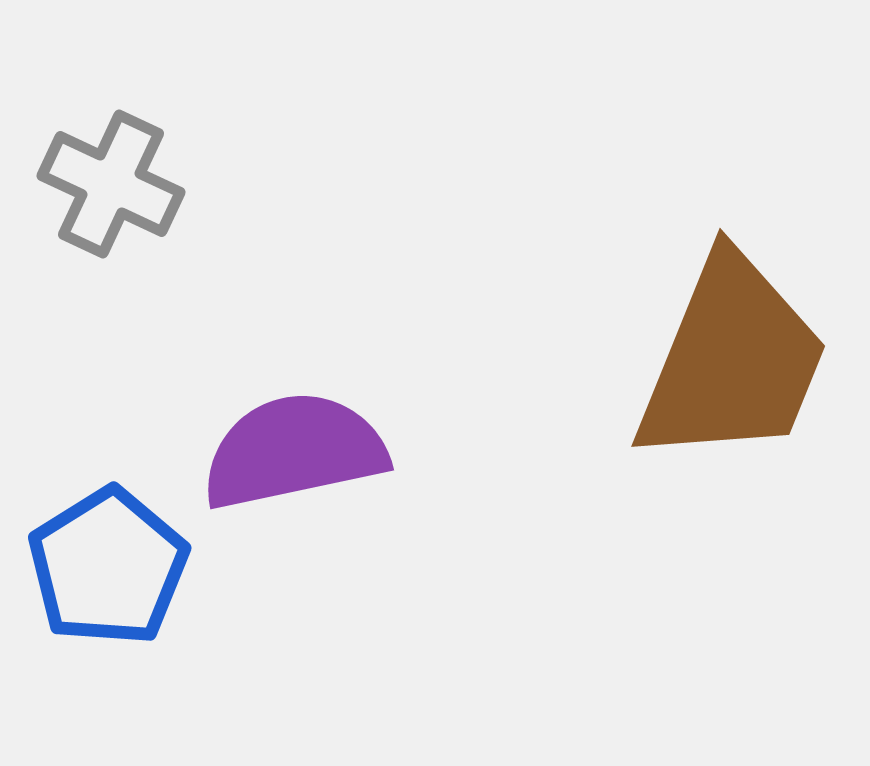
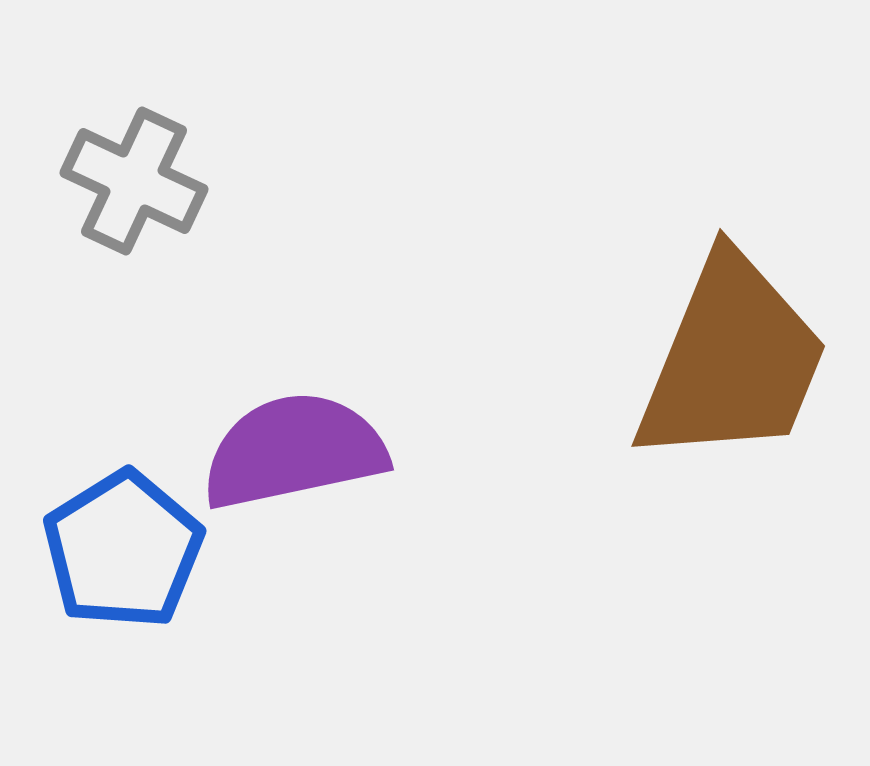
gray cross: moved 23 px right, 3 px up
blue pentagon: moved 15 px right, 17 px up
